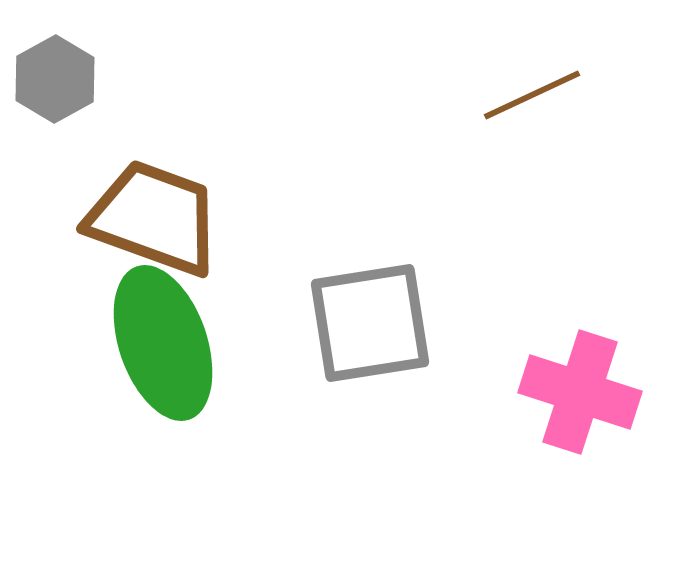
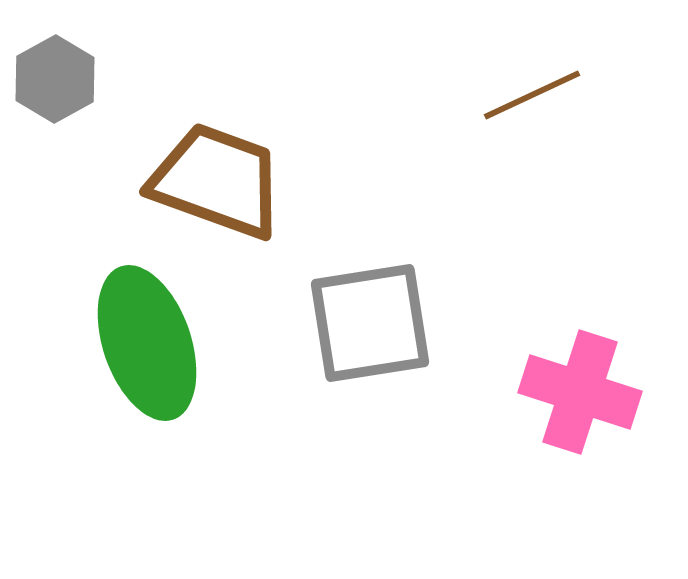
brown trapezoid: moved 63 px right, 37 px up
green ellipse: moved 16 px left
